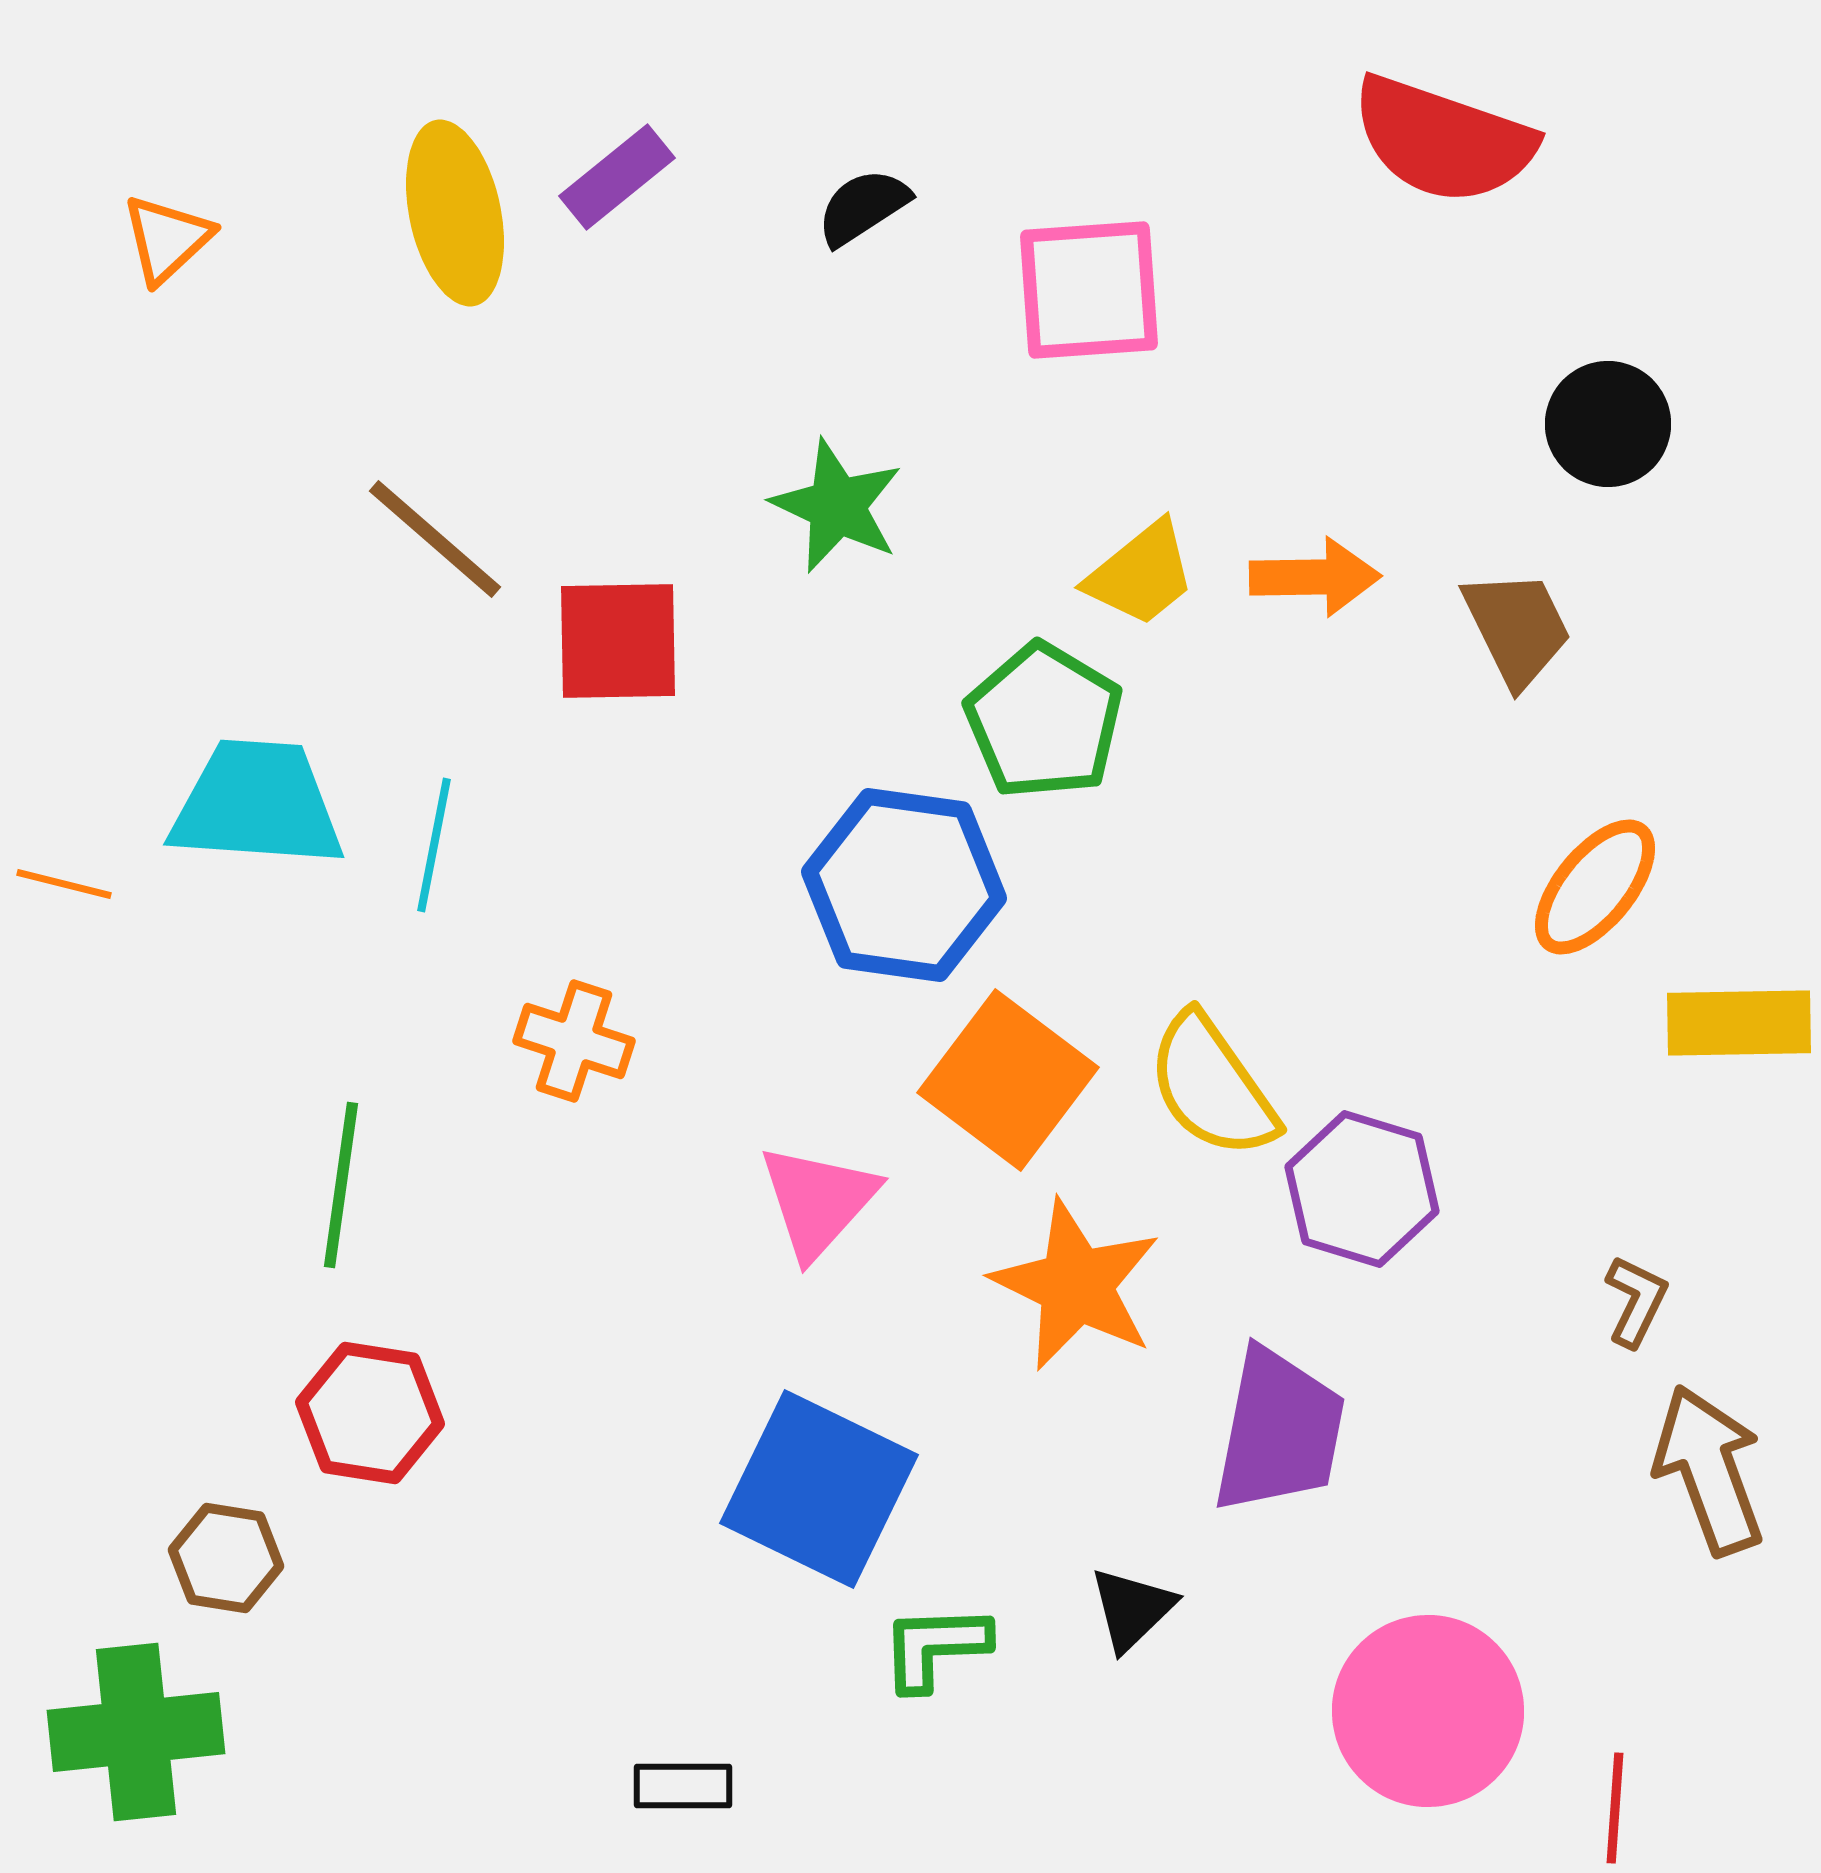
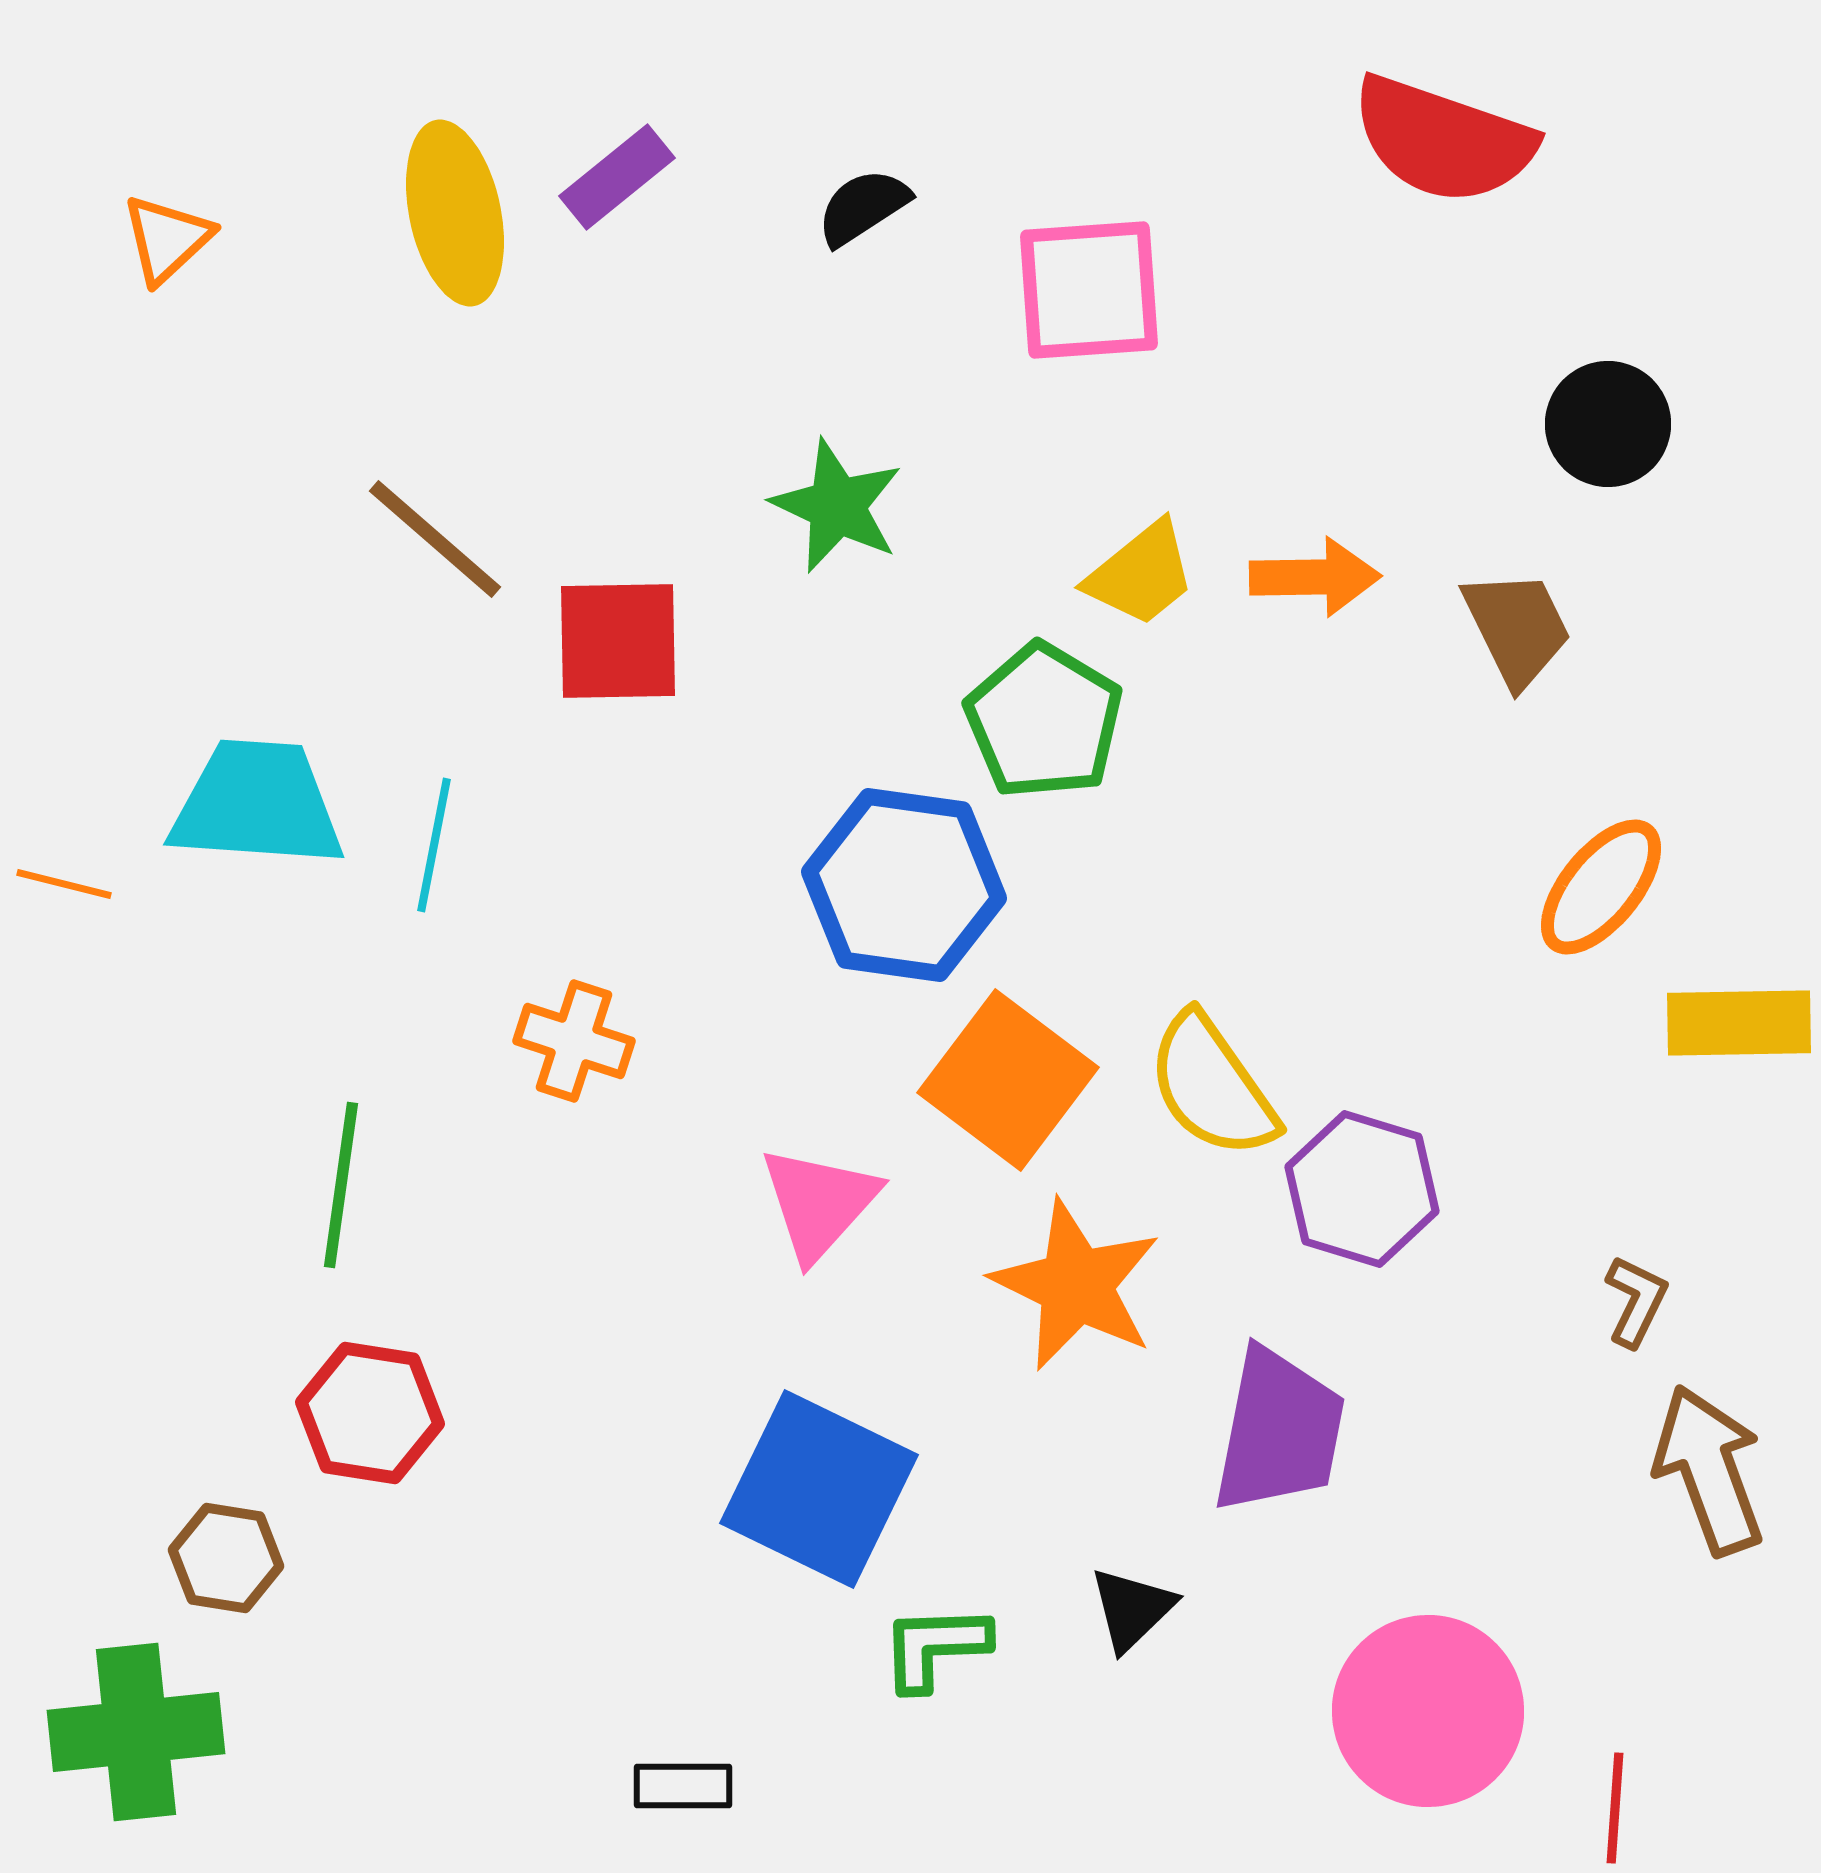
orange ellipse: moved 6 px right
pink triangle: moved 1 px right, 2 px down
